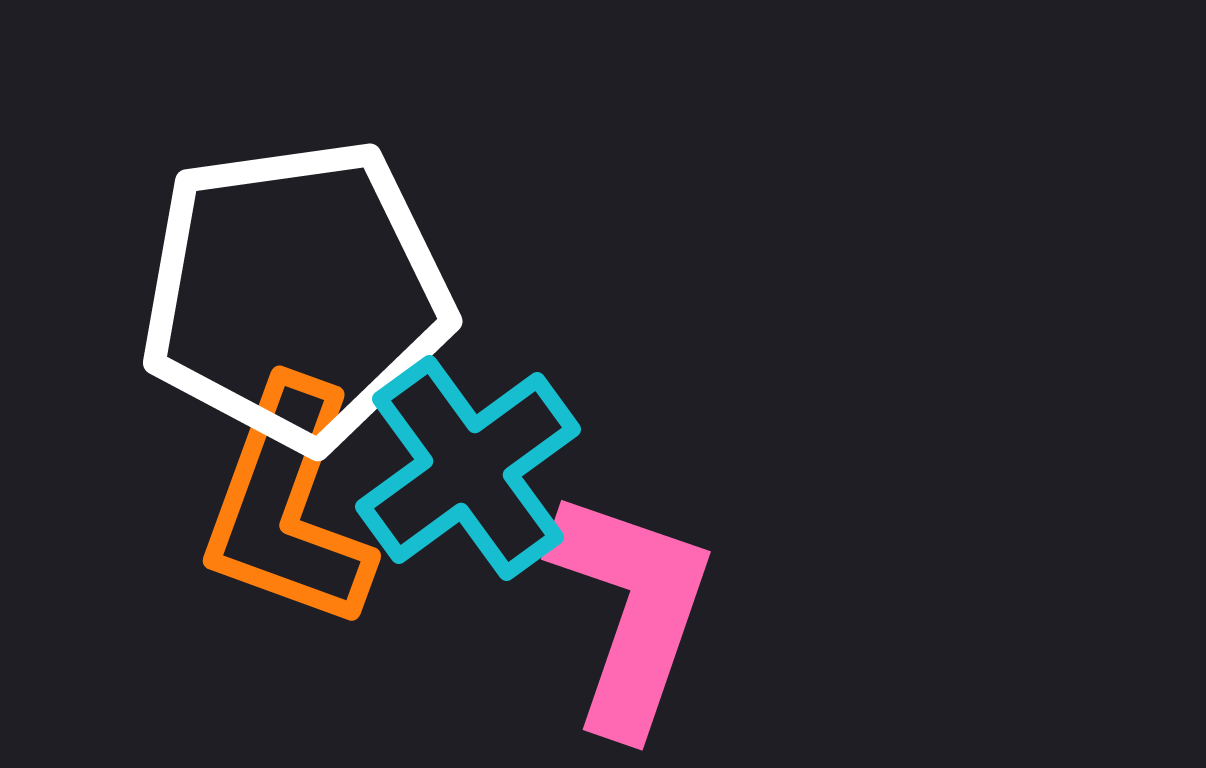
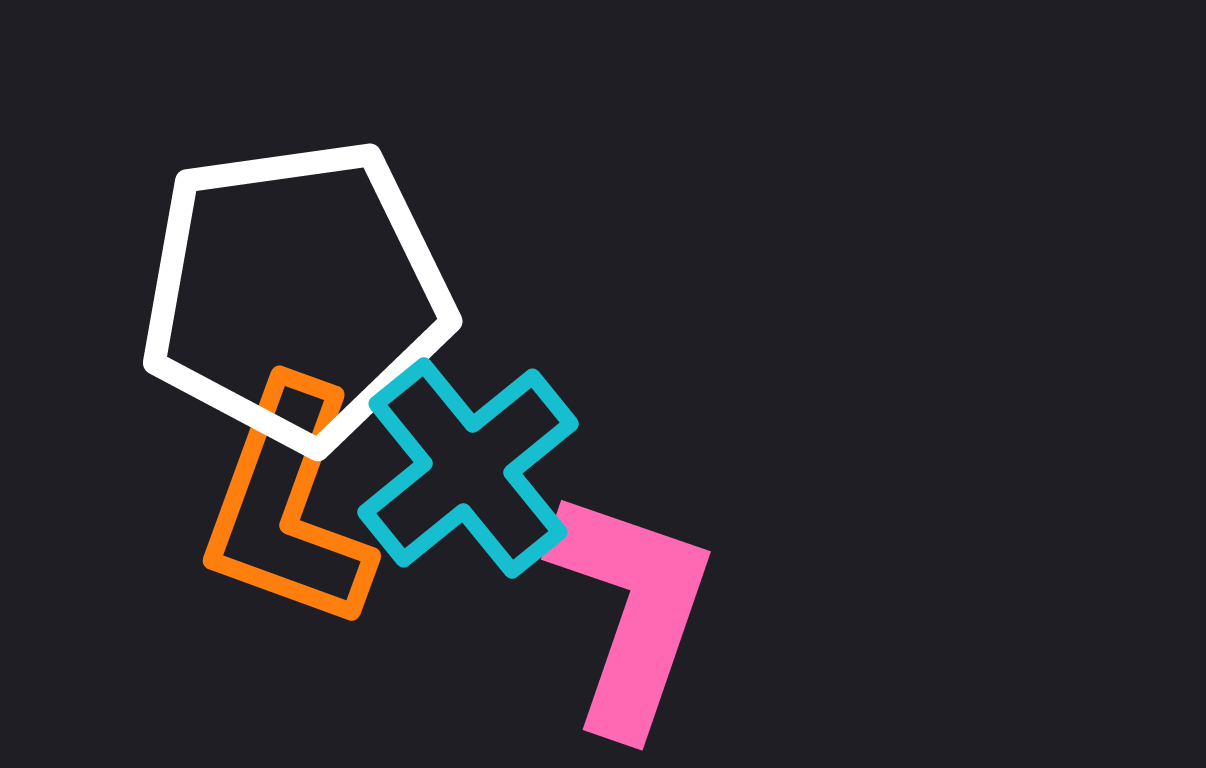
cyan cross: rotated 3 degrees counterclockwise
